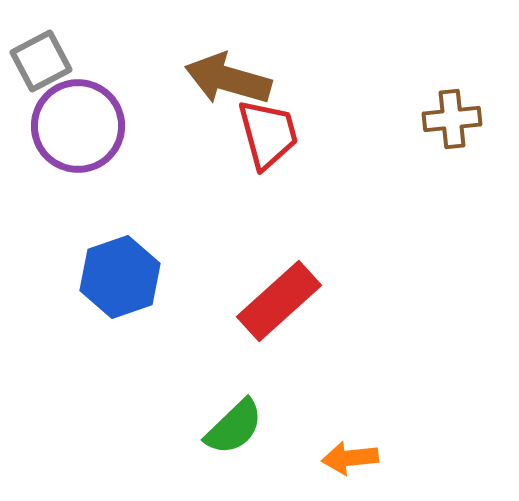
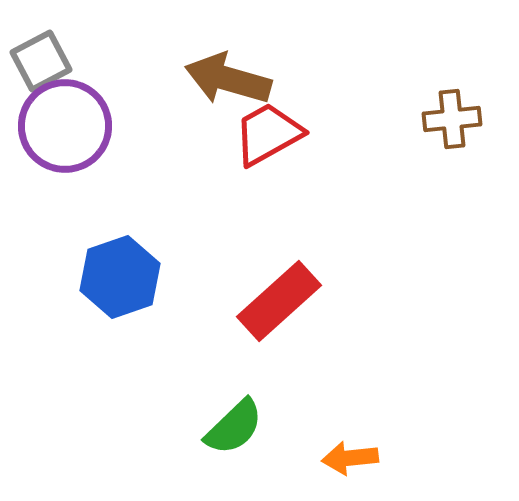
purple circle: moved 13 px left
red trapezoid: rotated 104 degrees counterclockwise
